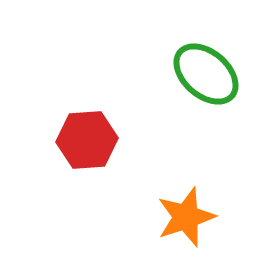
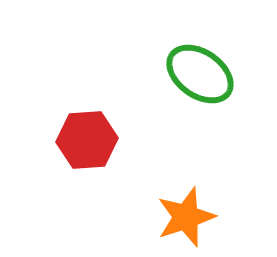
green ellipse: moved 6 px left; rotated 6 degrees counterclockwise
